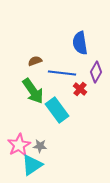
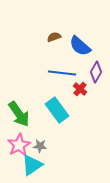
blue semicircle: moved 3 px down; rotated 40 degrees counterclockwise
brown semicircle: moved 19 px right, 24 px up
green arrow: moved 14 px left, 23 px down
